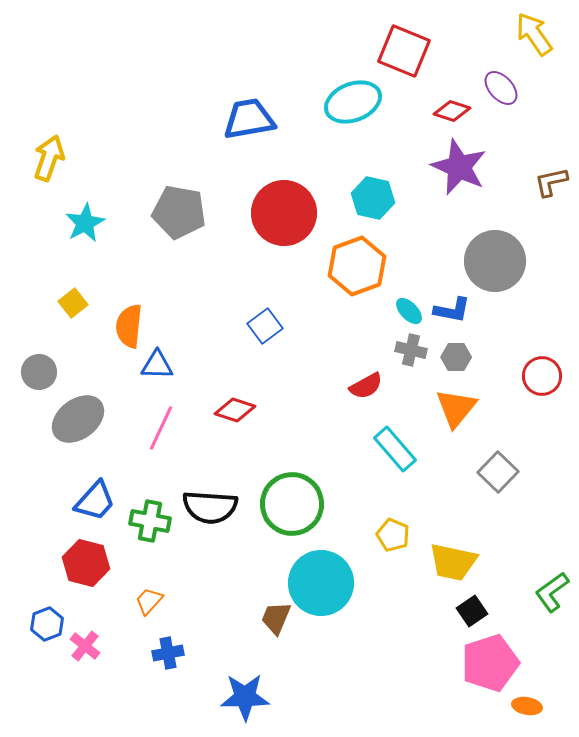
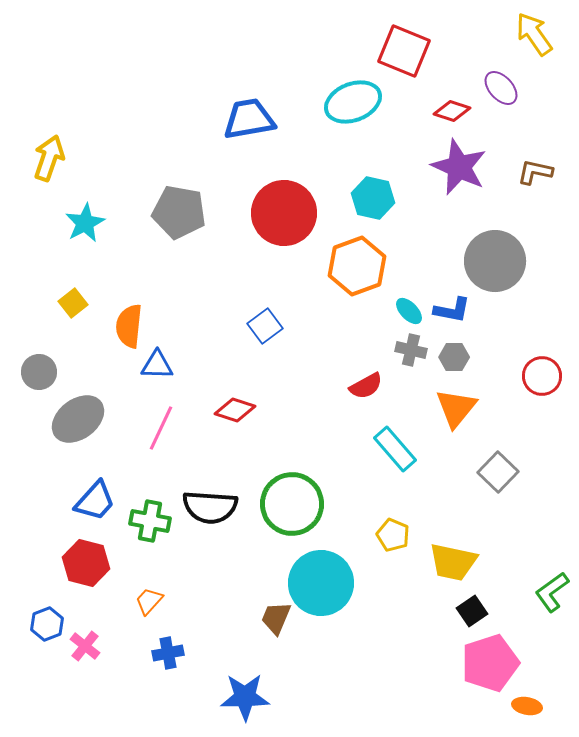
brown L-shape at (551, 182): moved 16 px left, 10 px up; rotated 24 degrees clockwise
gray hexagon at (456, 357): moved 2 px left
